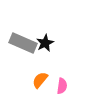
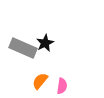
gray rectangle: moved 5 px down
orange semicircle: moved 1 px down
